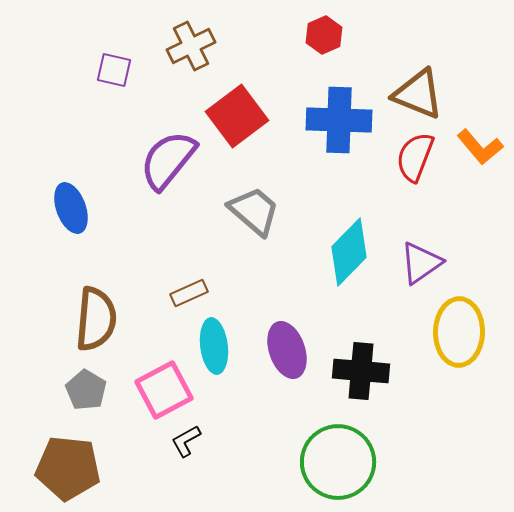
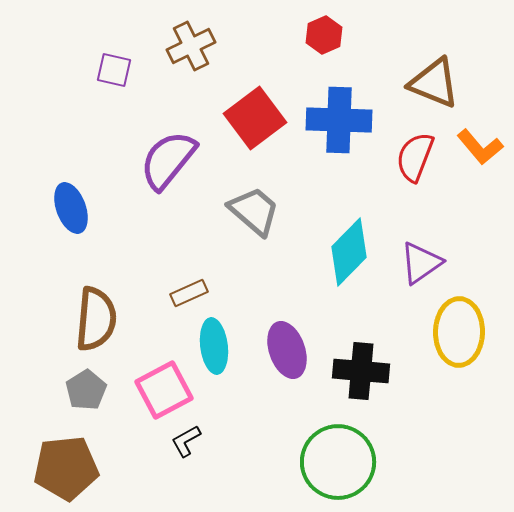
brown triangle: moved 16 px right, 11 px up
red square: moved 18 px right, 2 px down
gray pentagon: rotated 9 degrees clockwise
brown pentagon: moved 2 px left; rotated 12 degrees counterclockwise
